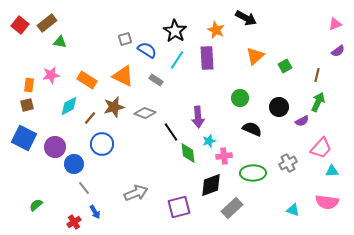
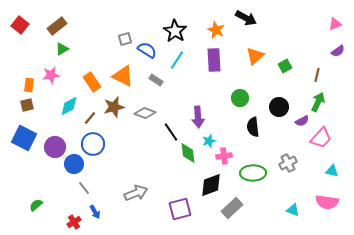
brown rectangle at (47, 23): moved 10 px right, 3 px down
green triangle at (60, 42): moved 2 px right, 7 px down; rotated 40 degrees counterclockwise
purple rectangle at (207, 58): moved 7 px right, 2 px down
orange rectangle at (87, 80): moved 5 px right, 2 px down; rotated 24 degrees clockwise
black semicircle at (252, 129): moved 1 px right, 2 px up; rotated 120 degrees counterclockwise
blue circle at (102, 144): moved 9 px left
pink trapezoid at (321, 148): moved 10 px up
cyan triangle at (332, 171): rotated 16 degrees clockwise
purple square at (179, 207): moved 1 px right, 2 px down
